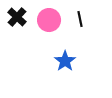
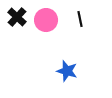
pink circle: moved 3 px left
blue star: moved 2 px right, 10 px down; rotated 20 degrees counterclockwise
